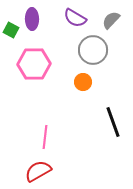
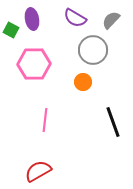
purple ellipse: rotated 10 degrees counterclockwise
pink line: moved 17 px up
